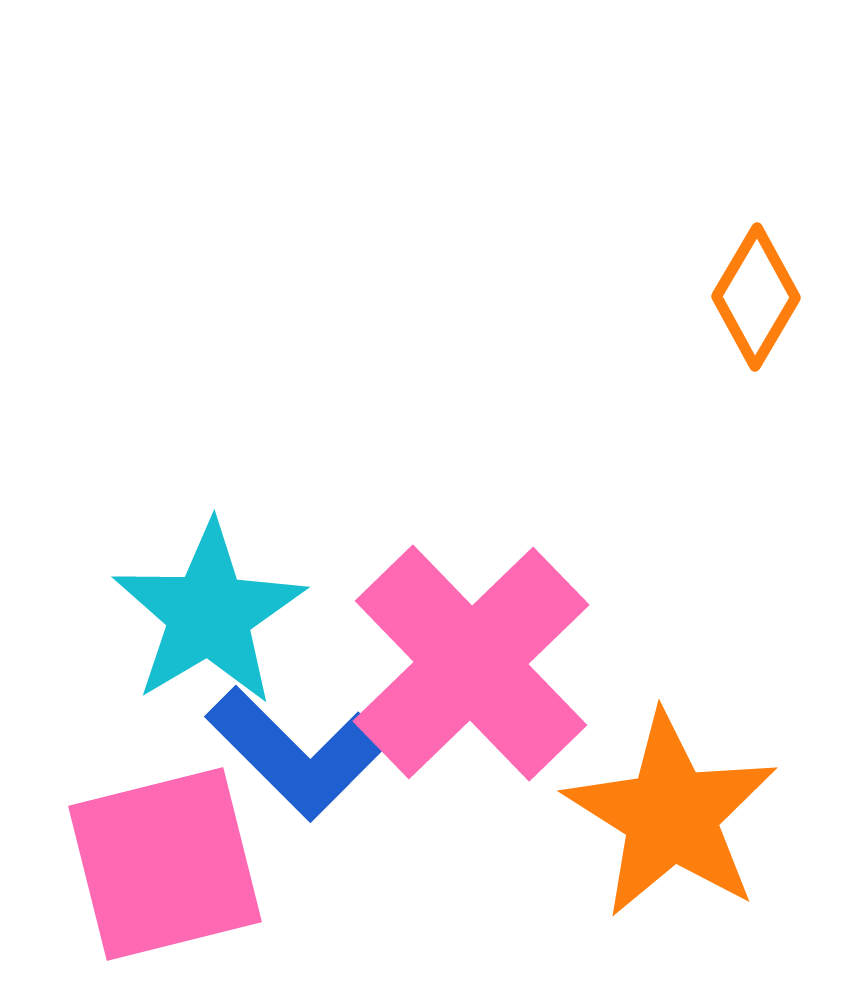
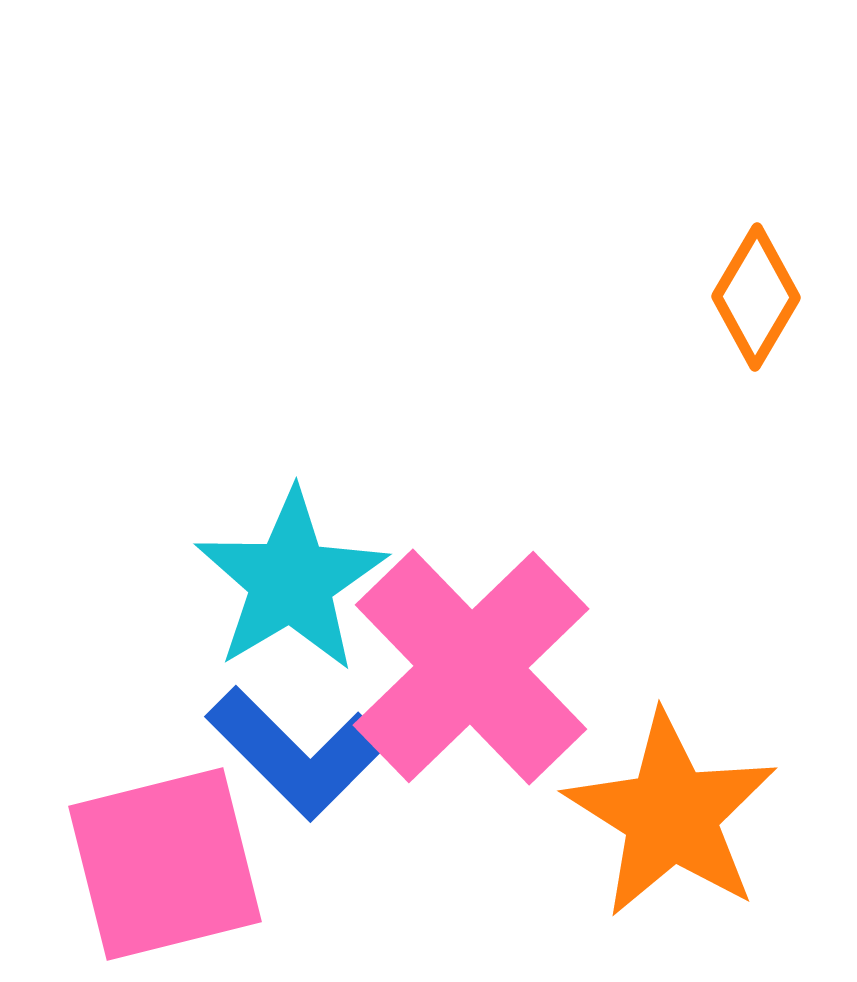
cyan star: moved 82 px right, 33 px up
pink cross: moved 4 px down
